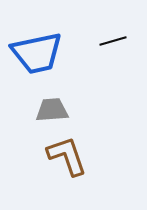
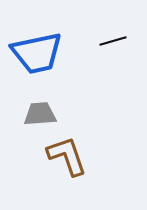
gray trapezoid: moved 12 px left, 4 px down
